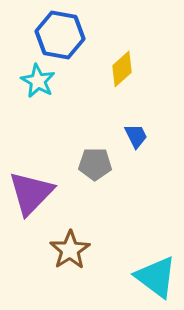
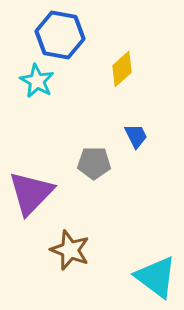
cyan star: moved 1 px left
gray pentagon: moved 1 px left, 1 px up
brown star: rotated 18 degrees counterclockwise
